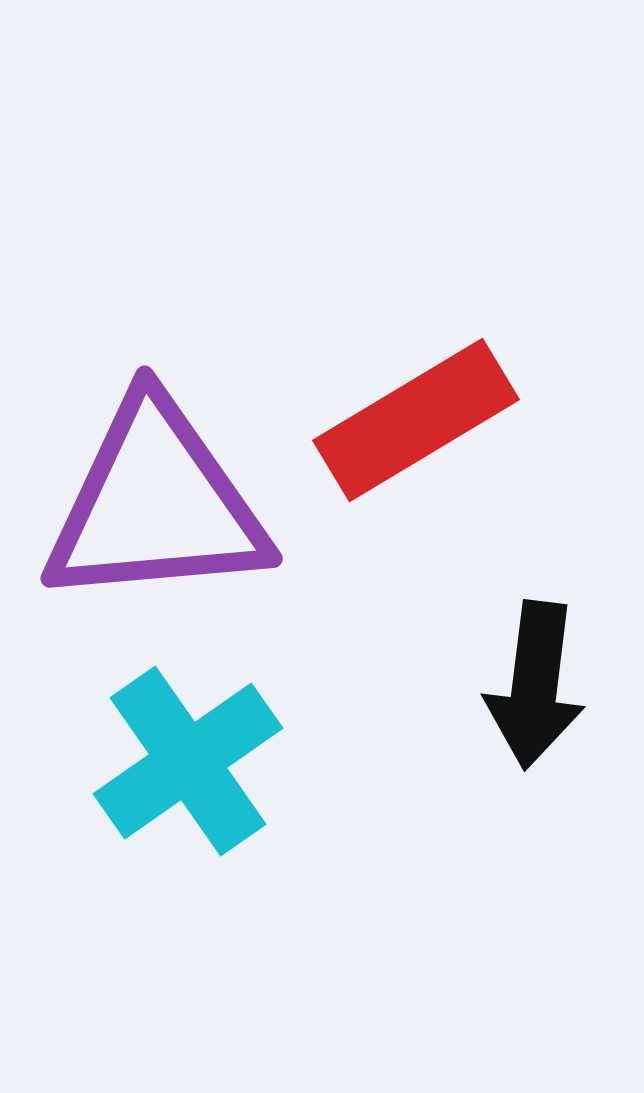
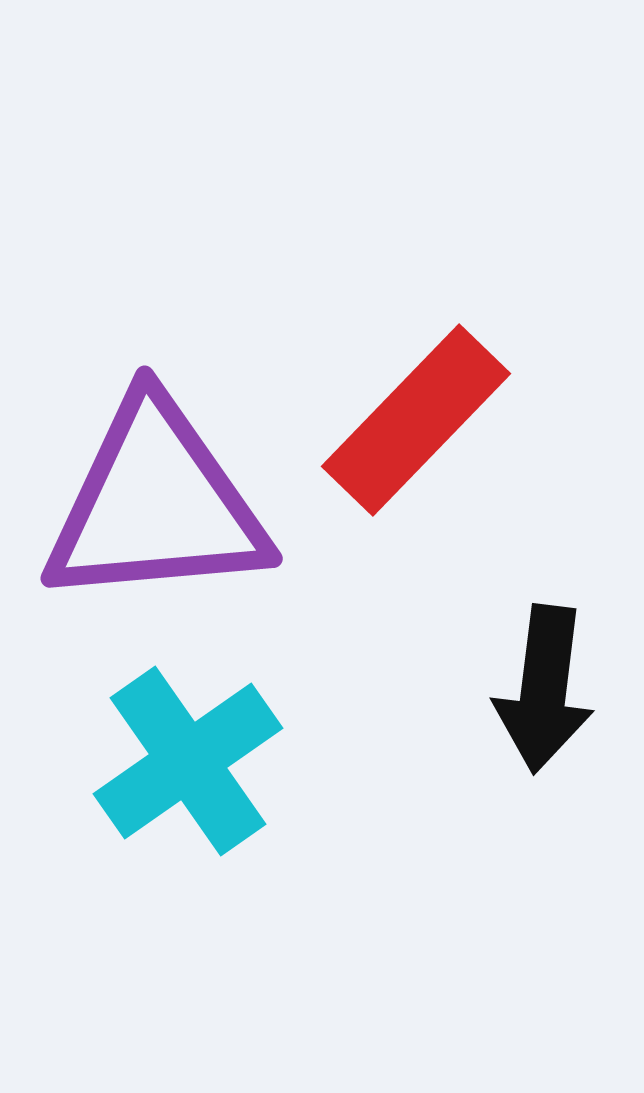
red rectangle: rotated 15 degrees counterclockwise
black arrow: moved 9 px right, 4 px down
